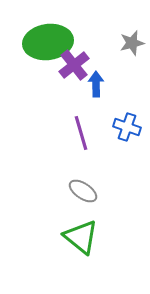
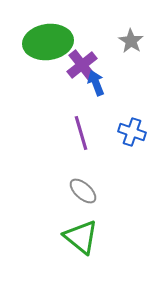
gray star: moved 1 px left, 2 px up; rotated 25 degrees counterclockwise
purple cross: moved 8 px right
blue arrow: moved 1 px up; rotated 20 degrees counterclockwise
blue cross: moved 5 px right, 5 px down
gray ellipse: rotated 8 degrees clockwise
